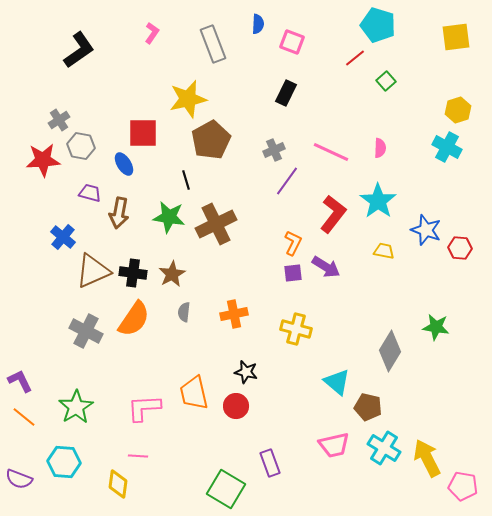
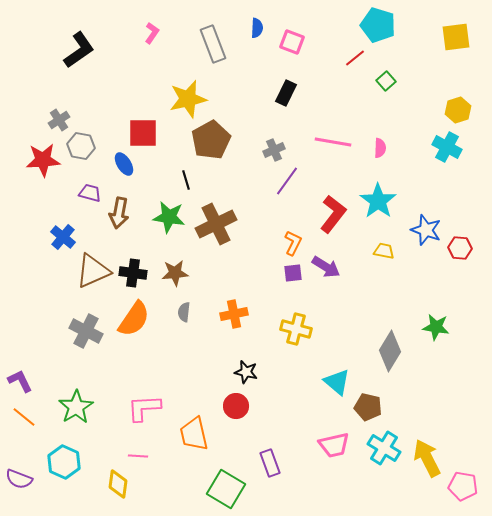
blue semicircle at (258, 24): moved 1 px left, 4 px down
pink line at (331, 152): moved 2 px right, 10 px up; rotated 15 degrees counterclockwise
brown star at (172, 274): moved 3 px right, 1 px up; rotated 24 degrees clockwise
orange trapezoid at (194, 393): moved 41 px down
cyan hexagon at (64, 462): rotated 20 degrees clockwise
